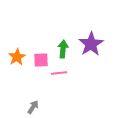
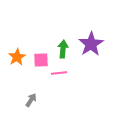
gray arrow: moved 2 px left, 7 px up
